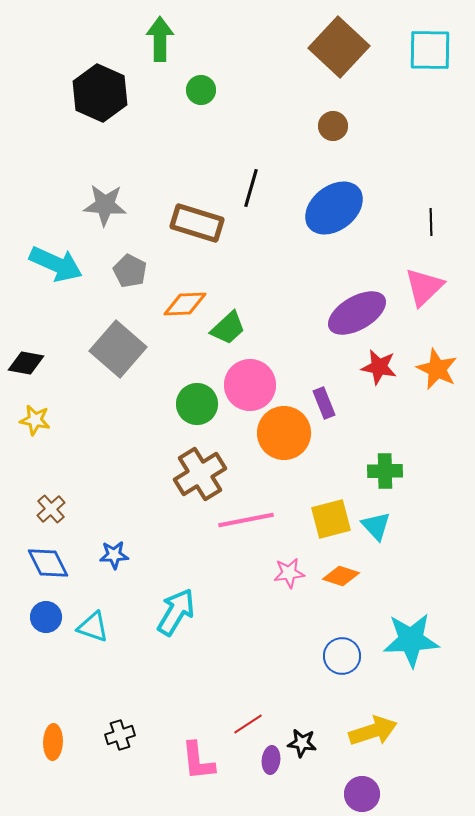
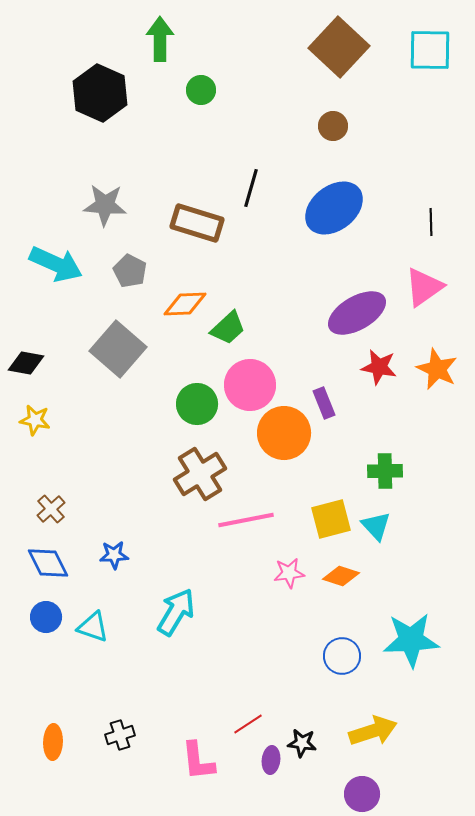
pink triangle at (424, 287): rotated 9 degrees clockwise
